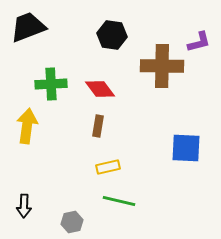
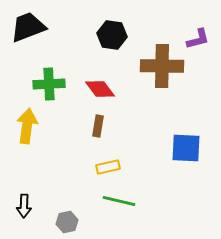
purple L-shape: moved 1 px left, 3 px up
green cross: moved 2 px left
gray hexagon: moved 5 px left
